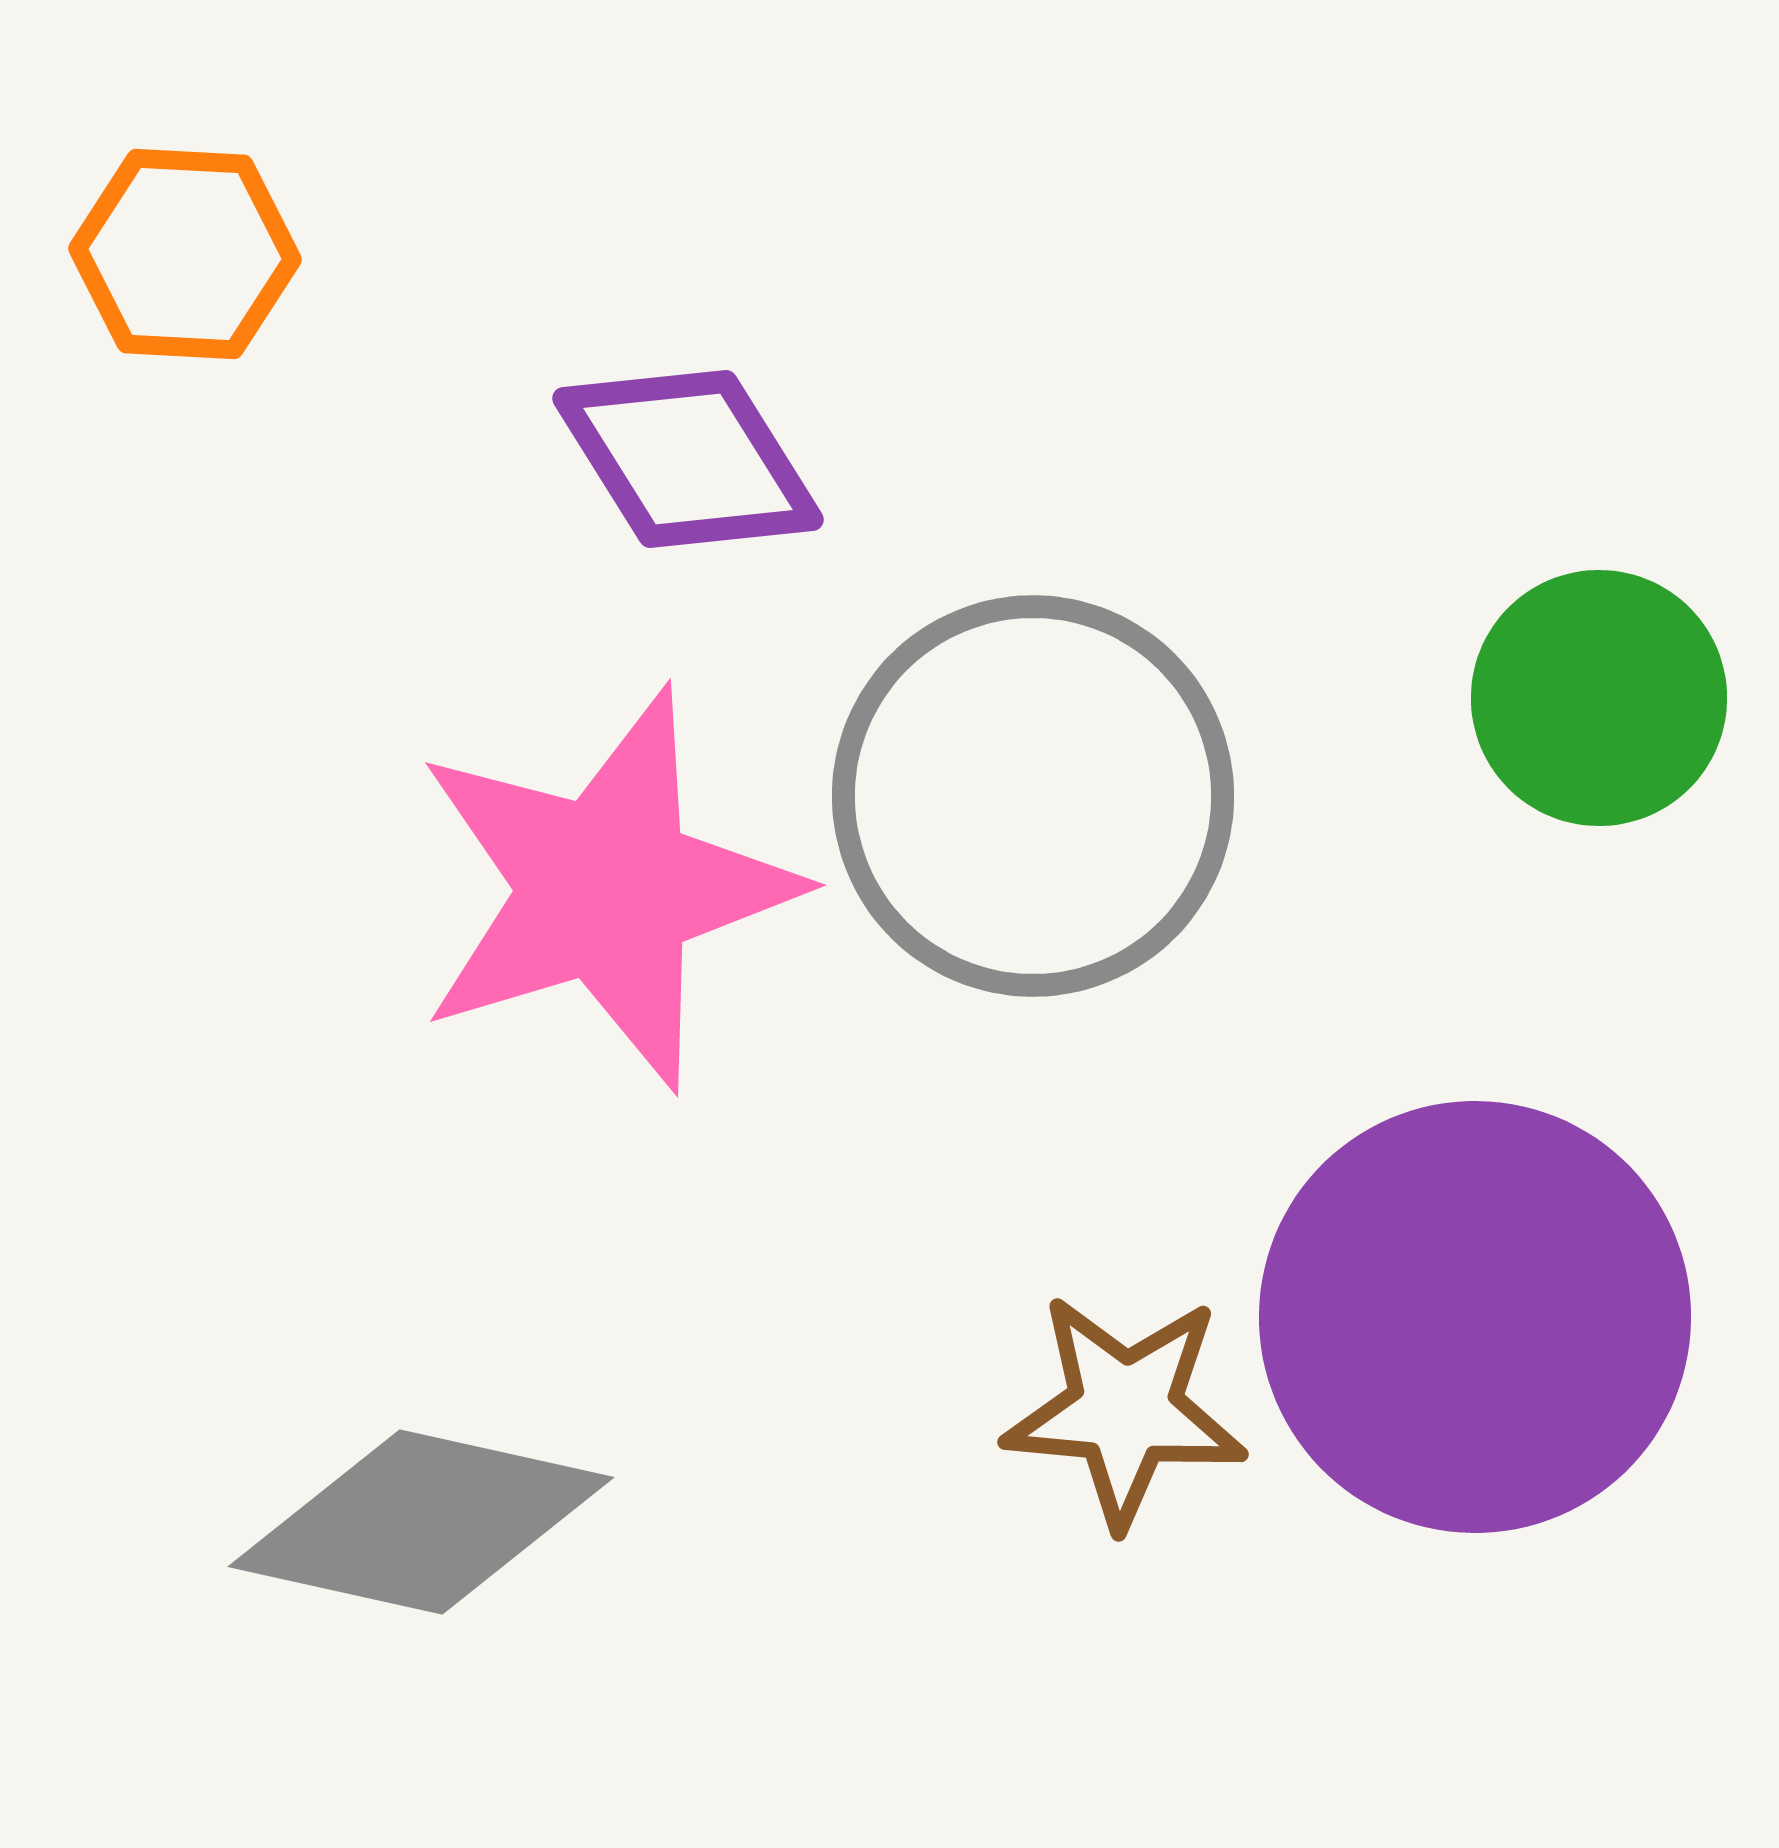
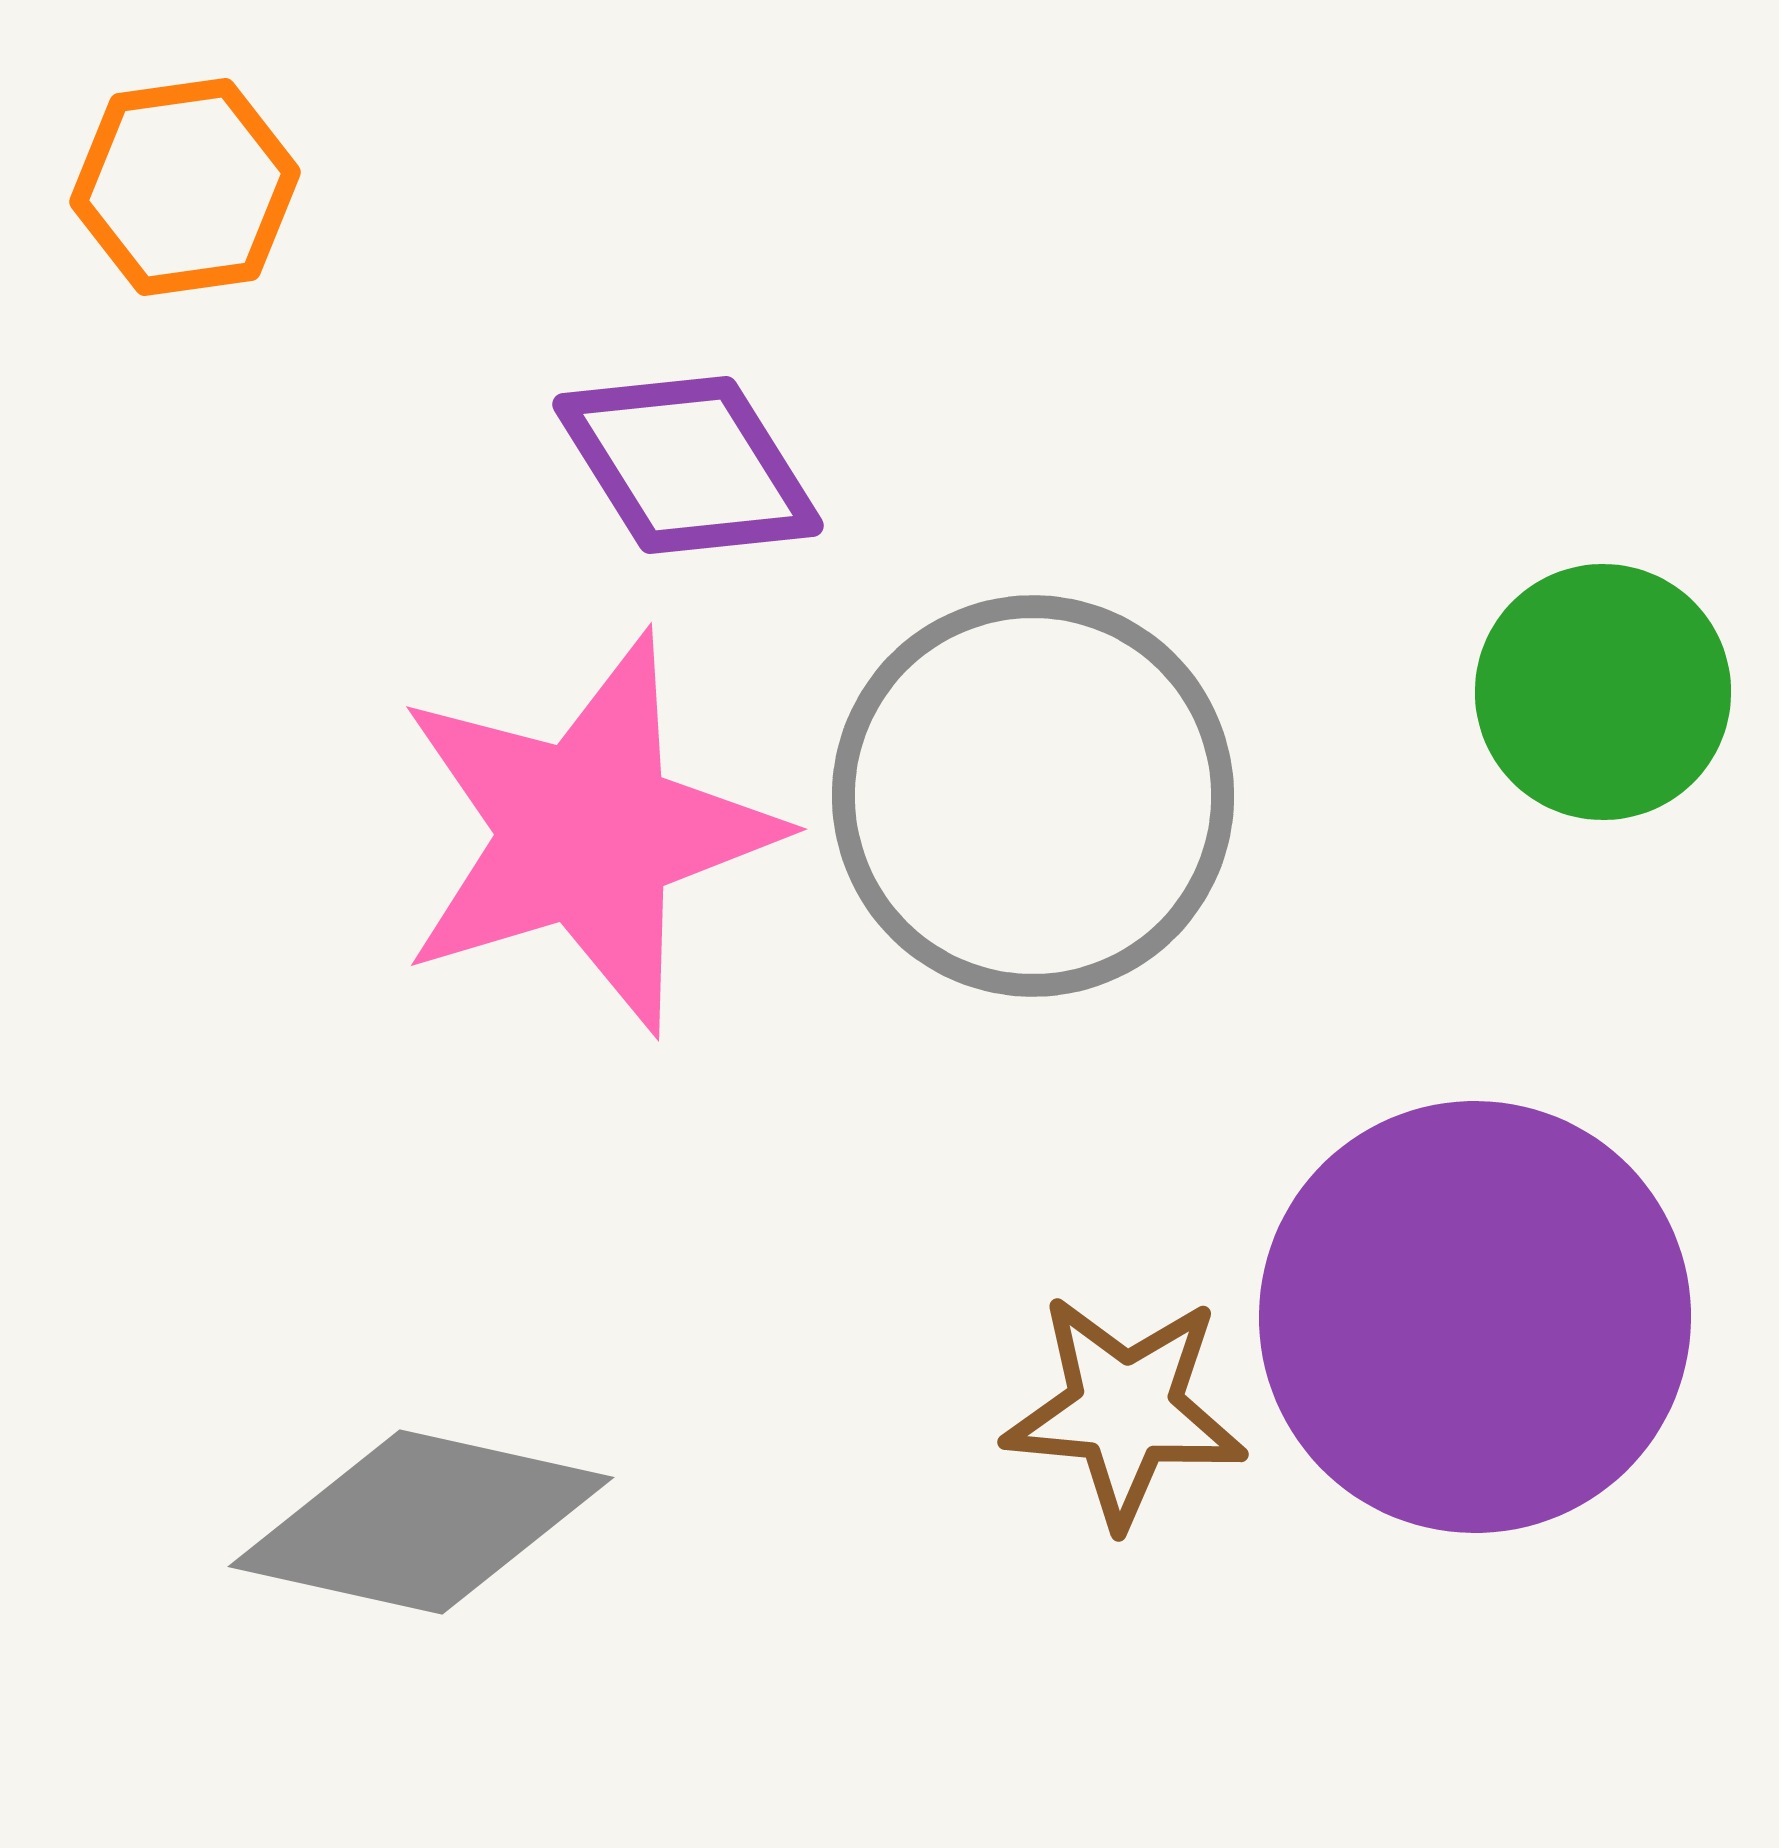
orange hexagon: moved 67 px up; rotated 11 degrees counterclockwise
purple diamond: moved 6 px down
green circle: moved 4 px right, 6 px up
pink star: moved 19 px left, 56 px up
